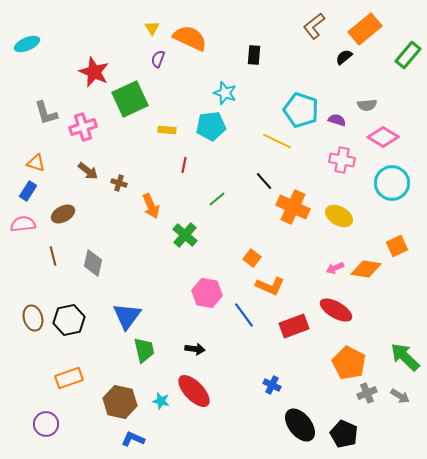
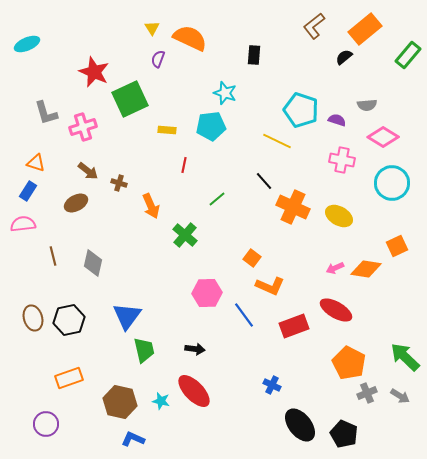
brown ellipse at (63, 214): moved 13 px right, 11 px up
pink hexagon at (207, 293): rotated 12 degrees counterclockwise
